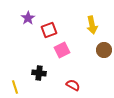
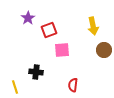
yellow arrow: moved 1 px right, 1 px down
pink square: rotated 21 degrees clockwise
black cross: moved 3 px left, 1 px up
red semicircle: rotated 112 degrees counterclockwise
